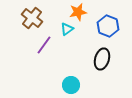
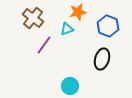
brown cross: moved 1 px right
cyan triangle: rotated 16 degrees clockwise
cyan circle: moved 1 px left, 1 px down
